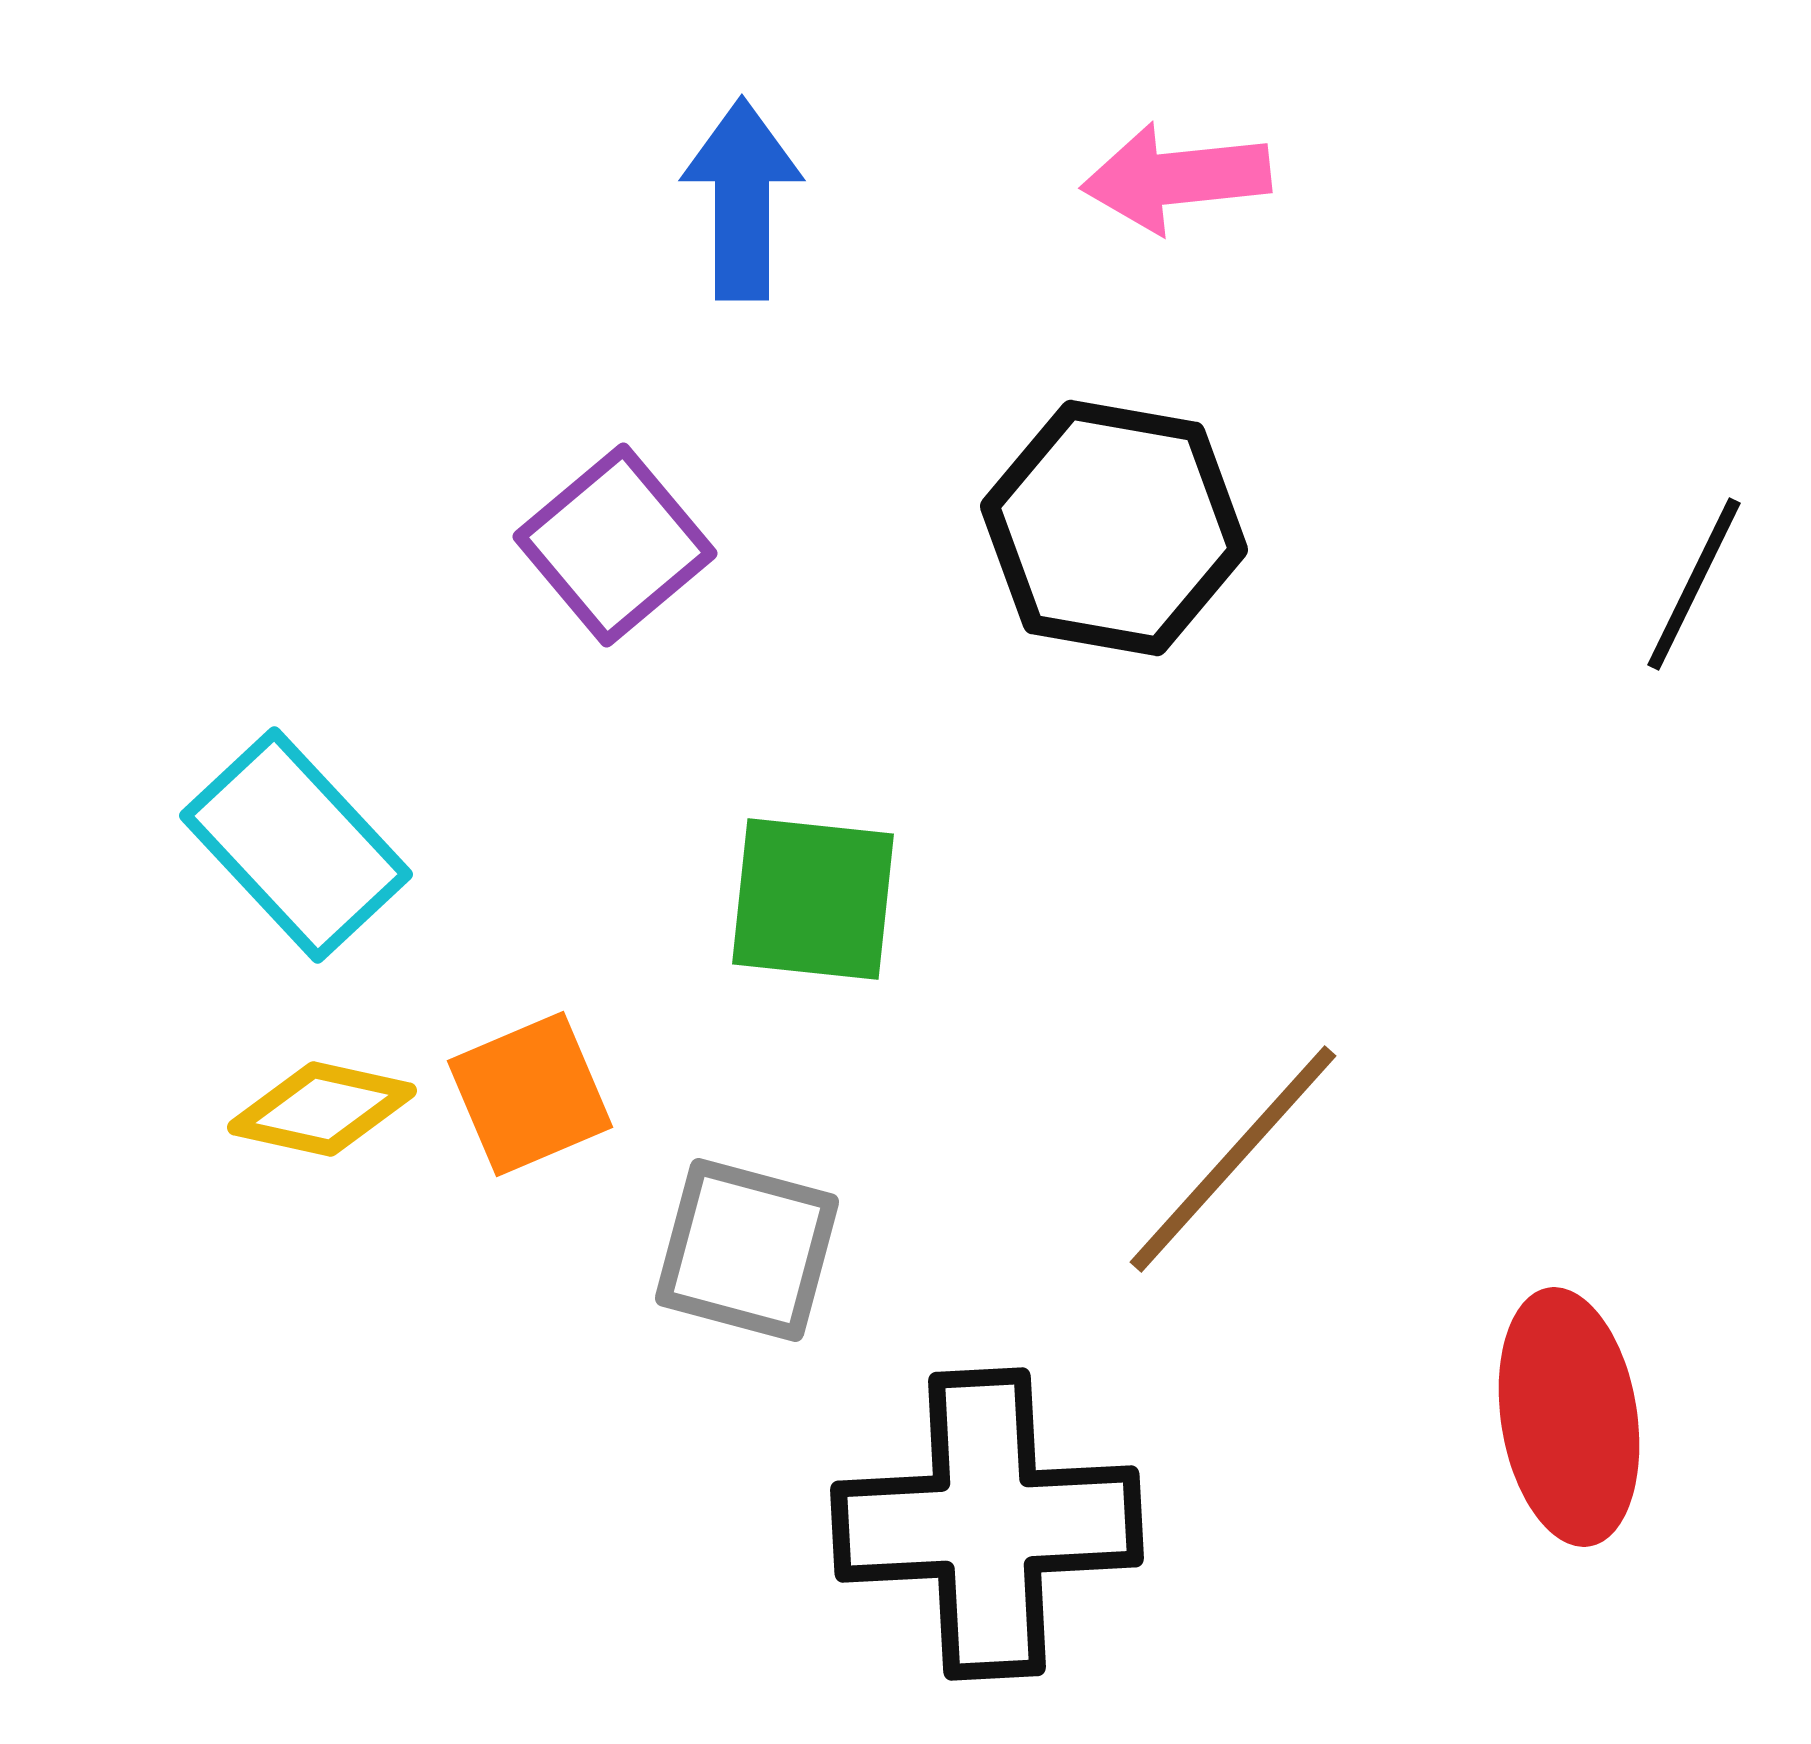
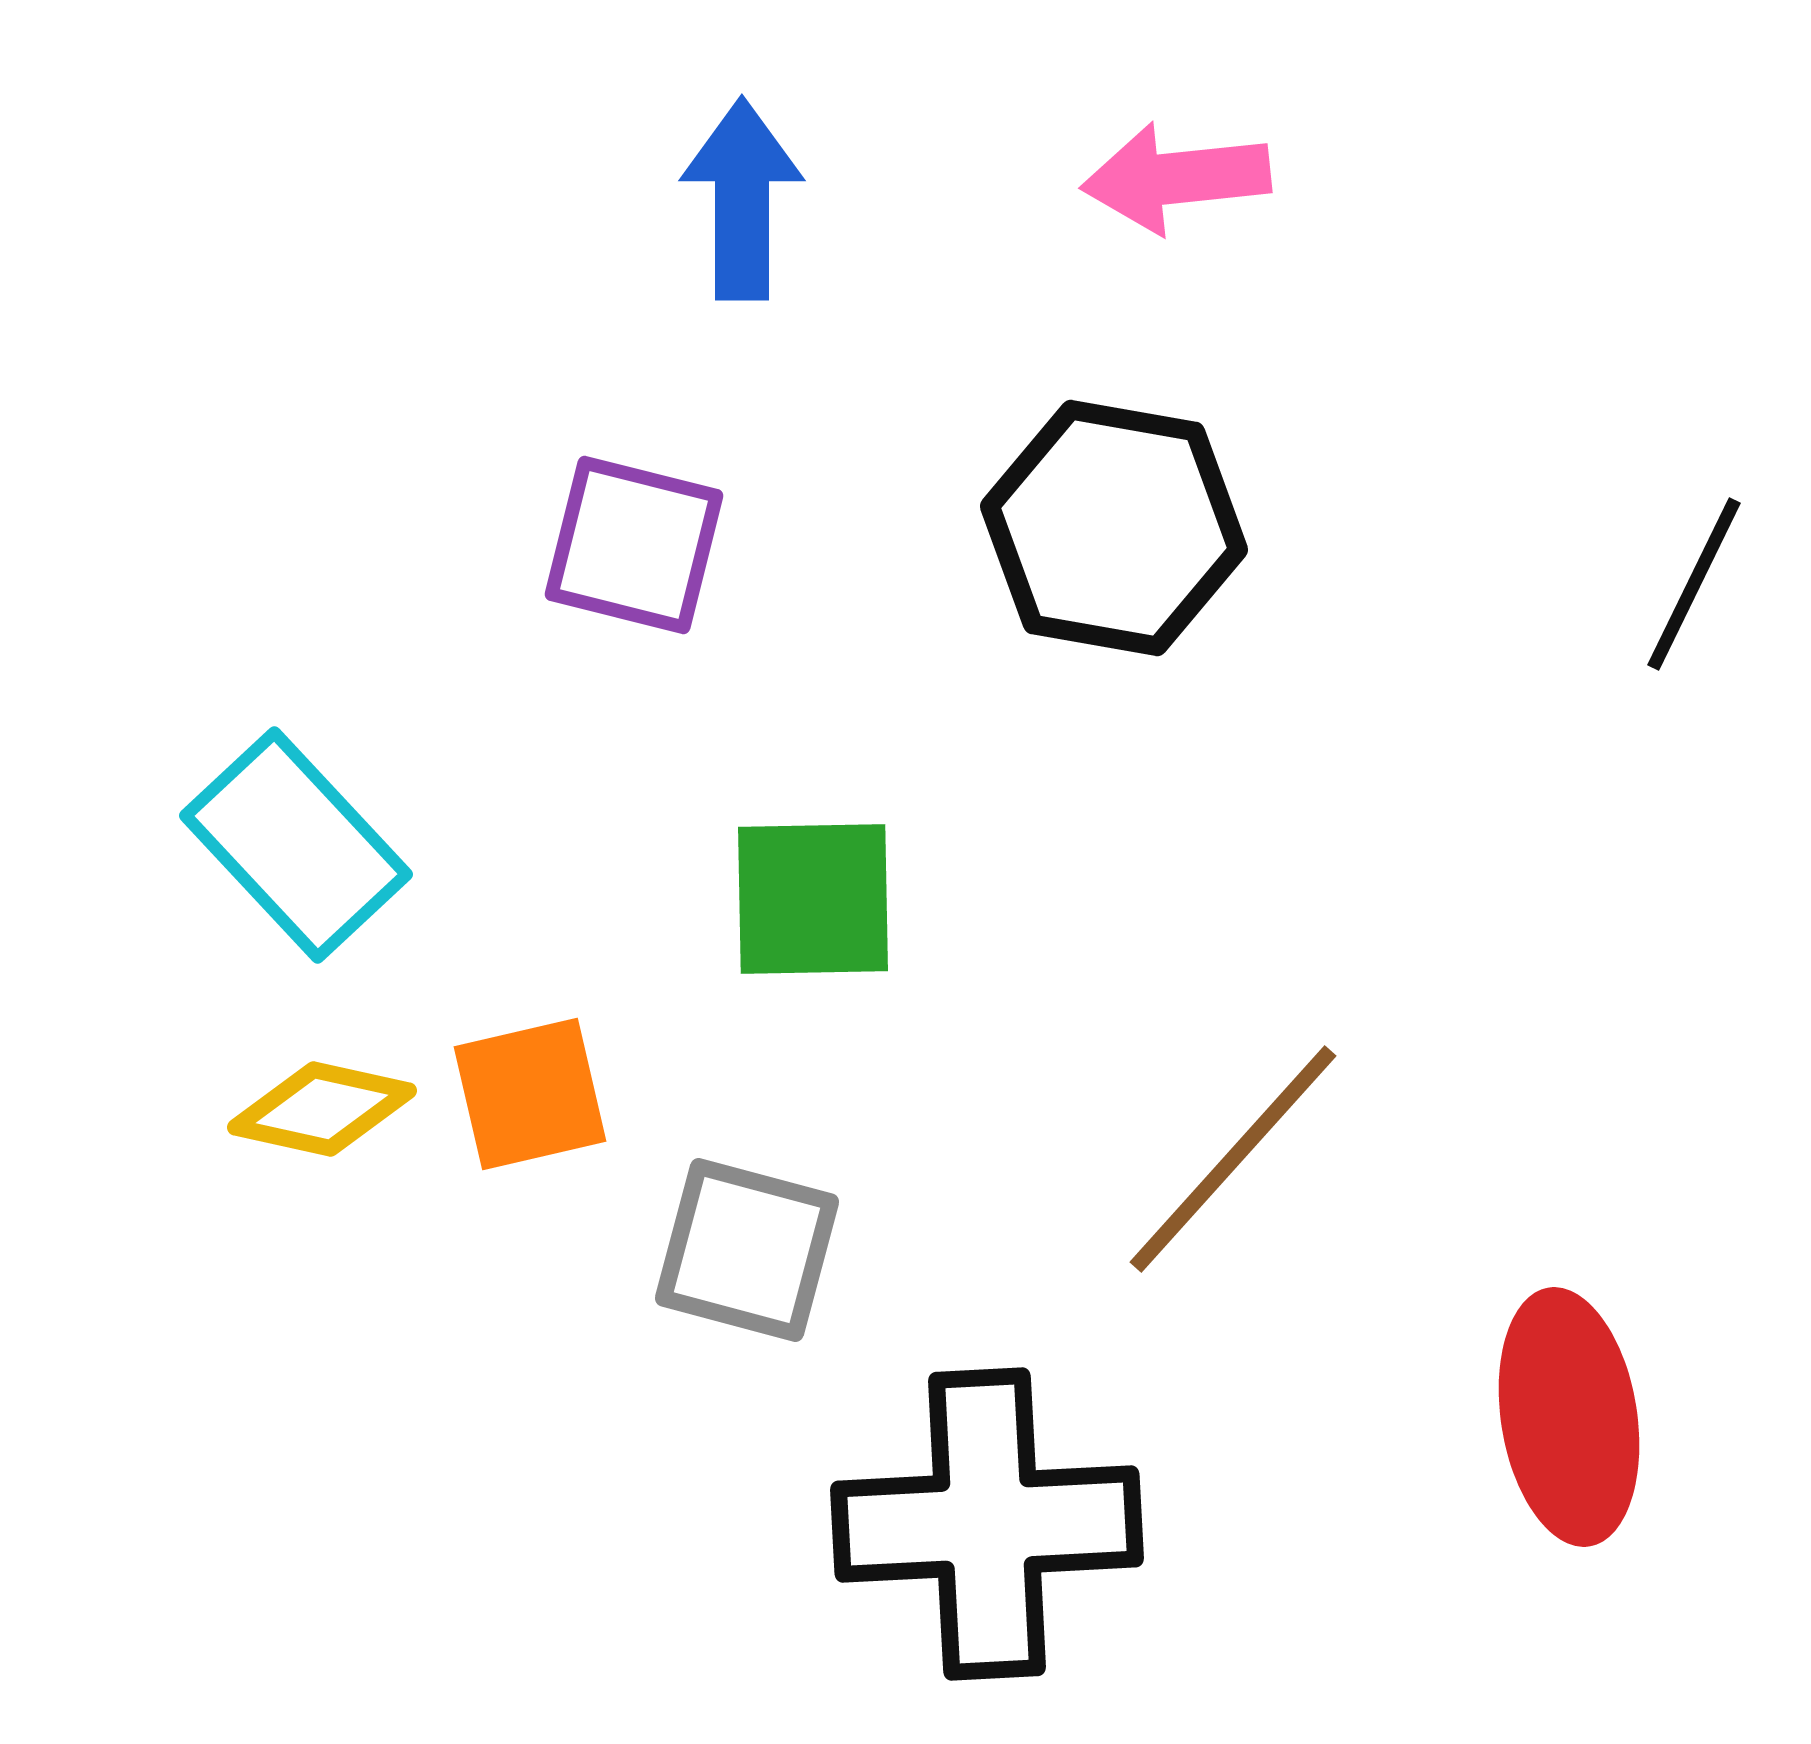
purple square: moved 19 px right; rotated 36 degrees counterclockwise
green square: rotated 7 degrees counterclockwise
orange square: rotated 10 degrees clockwise
